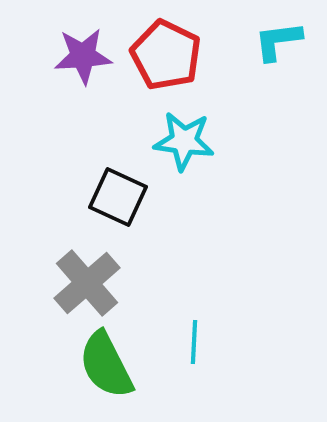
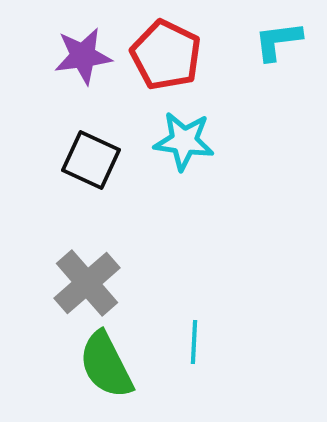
purple star: rotated 4 degrees counterclockwise
black square: moved 27 px left, 37 px up
